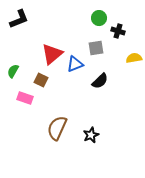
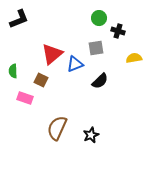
green semicircle: rotated 32 degrees counterclockwise
